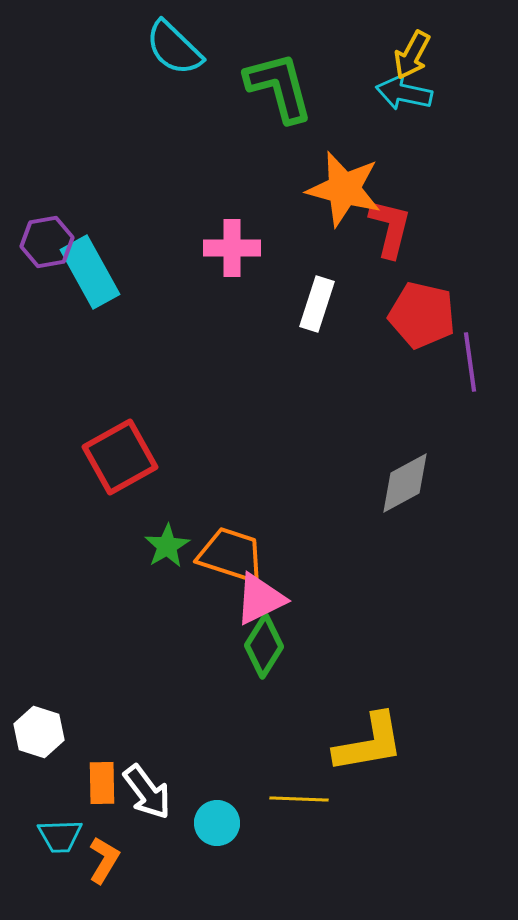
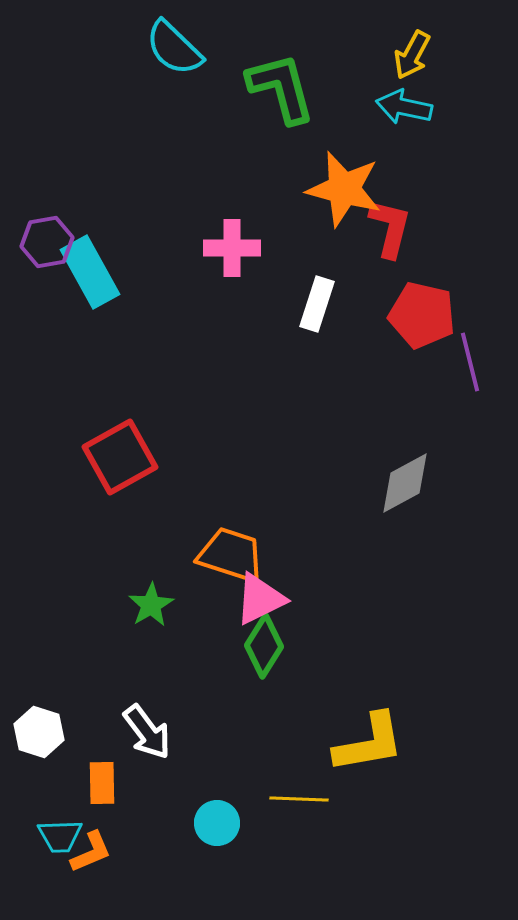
green L-shape: moved 2 px right, 1 px down
cyan arrow: moved 14 px down
purple line: rotated 6 degrees counterclockwise
green star: moved 16 px left, 59 px down
white arrow: moved 60 px up
orange L-shape: moved 13 px left, 8 px up; rotated 36 degrees clockwise
